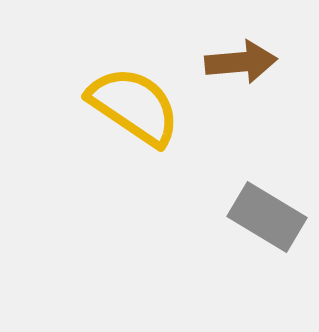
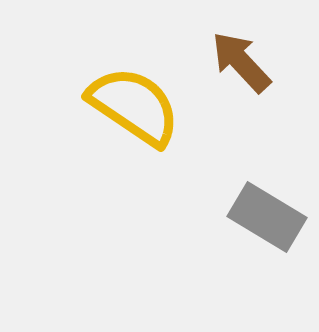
brown arrow: rotated 128 degrees counterclockwise
